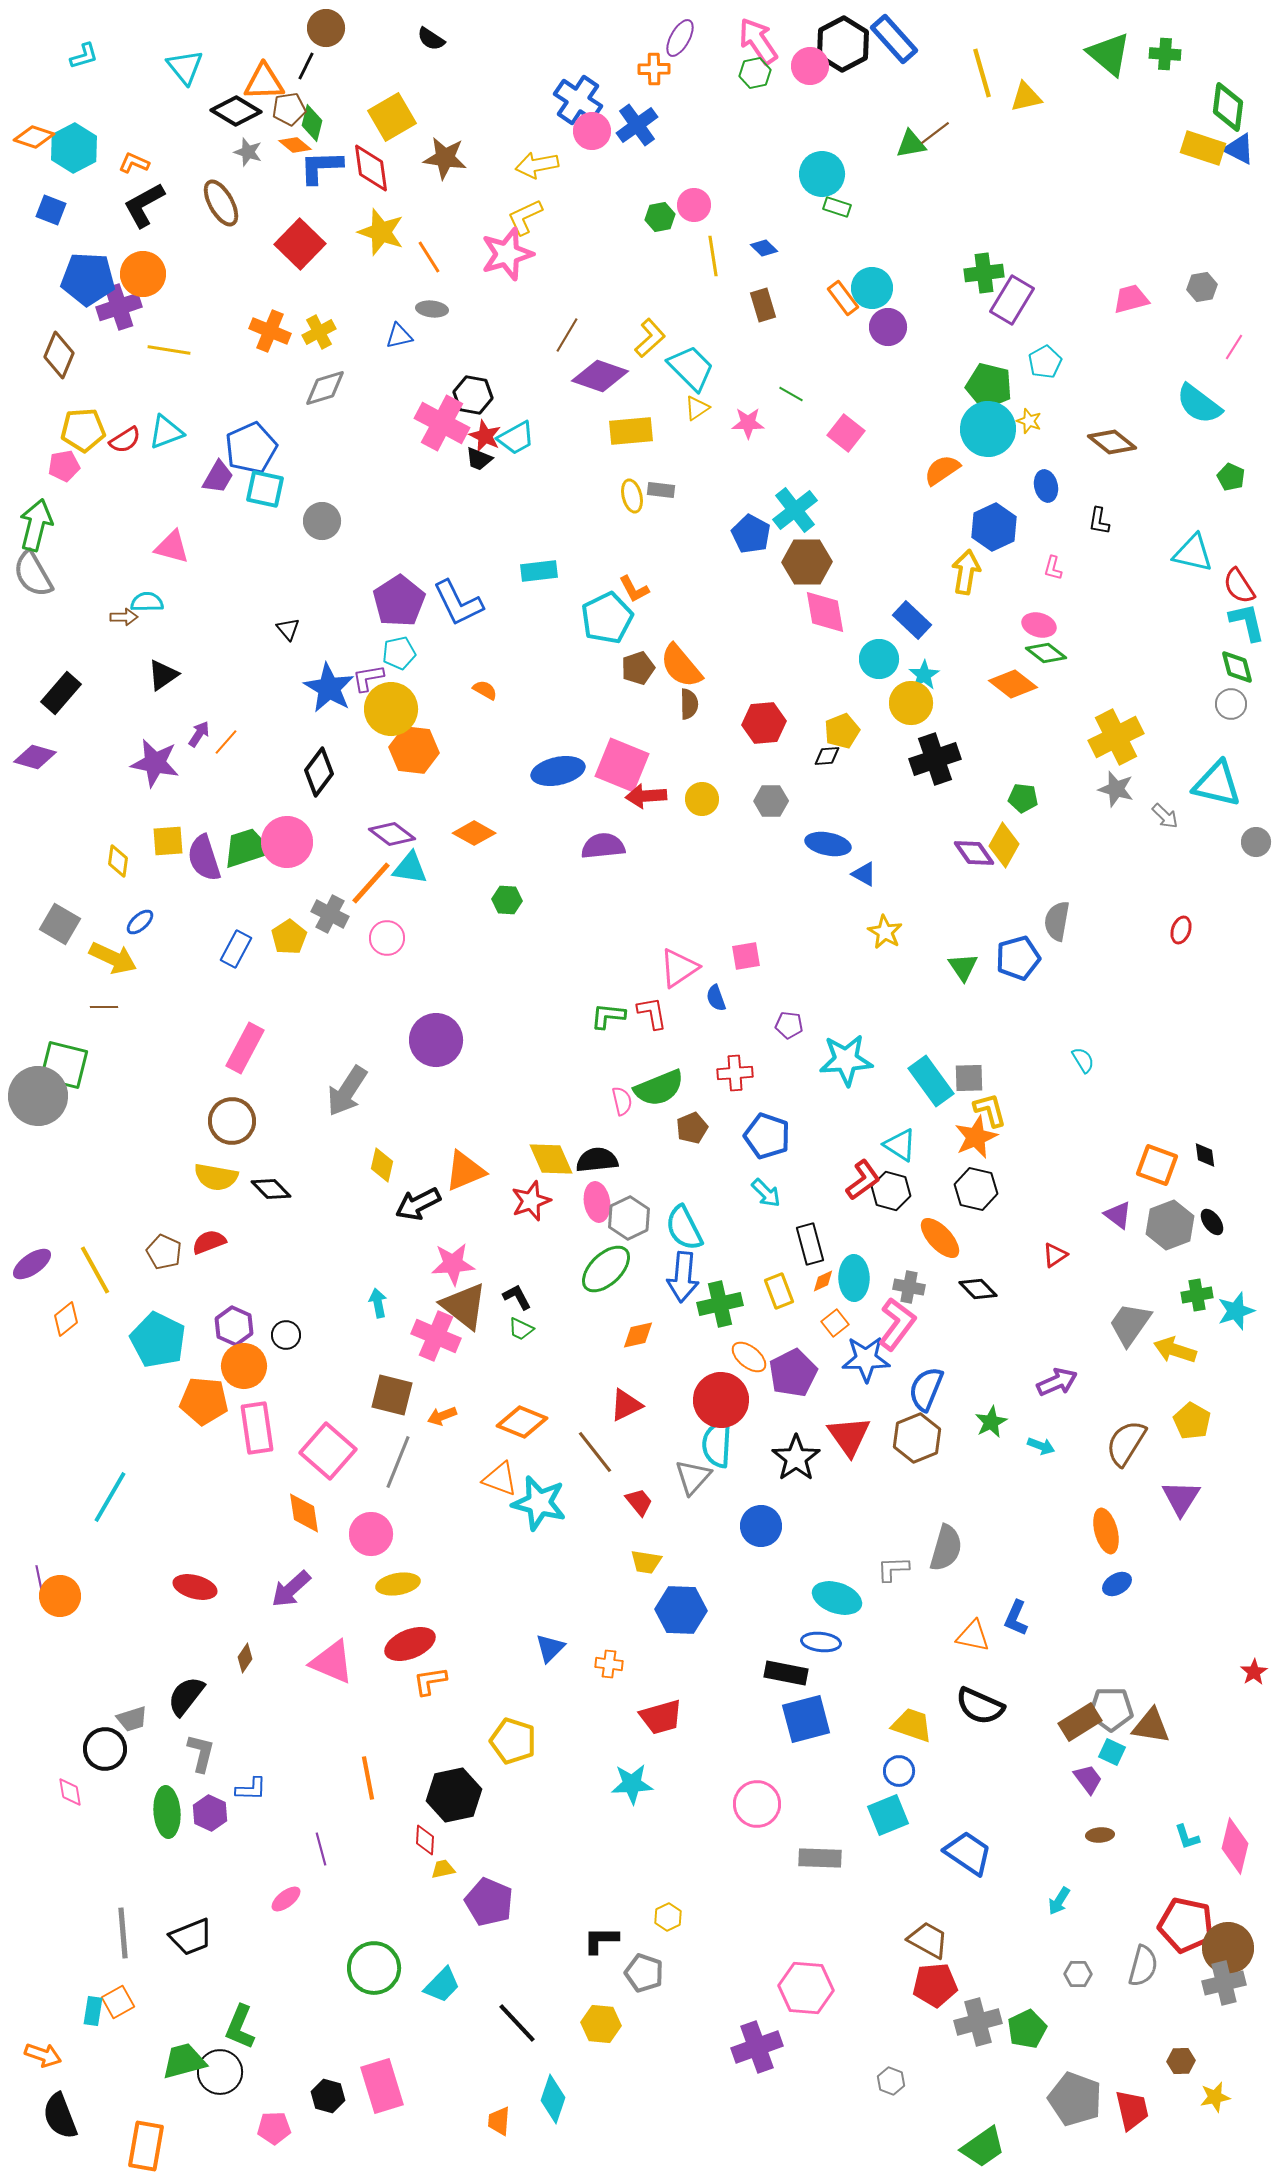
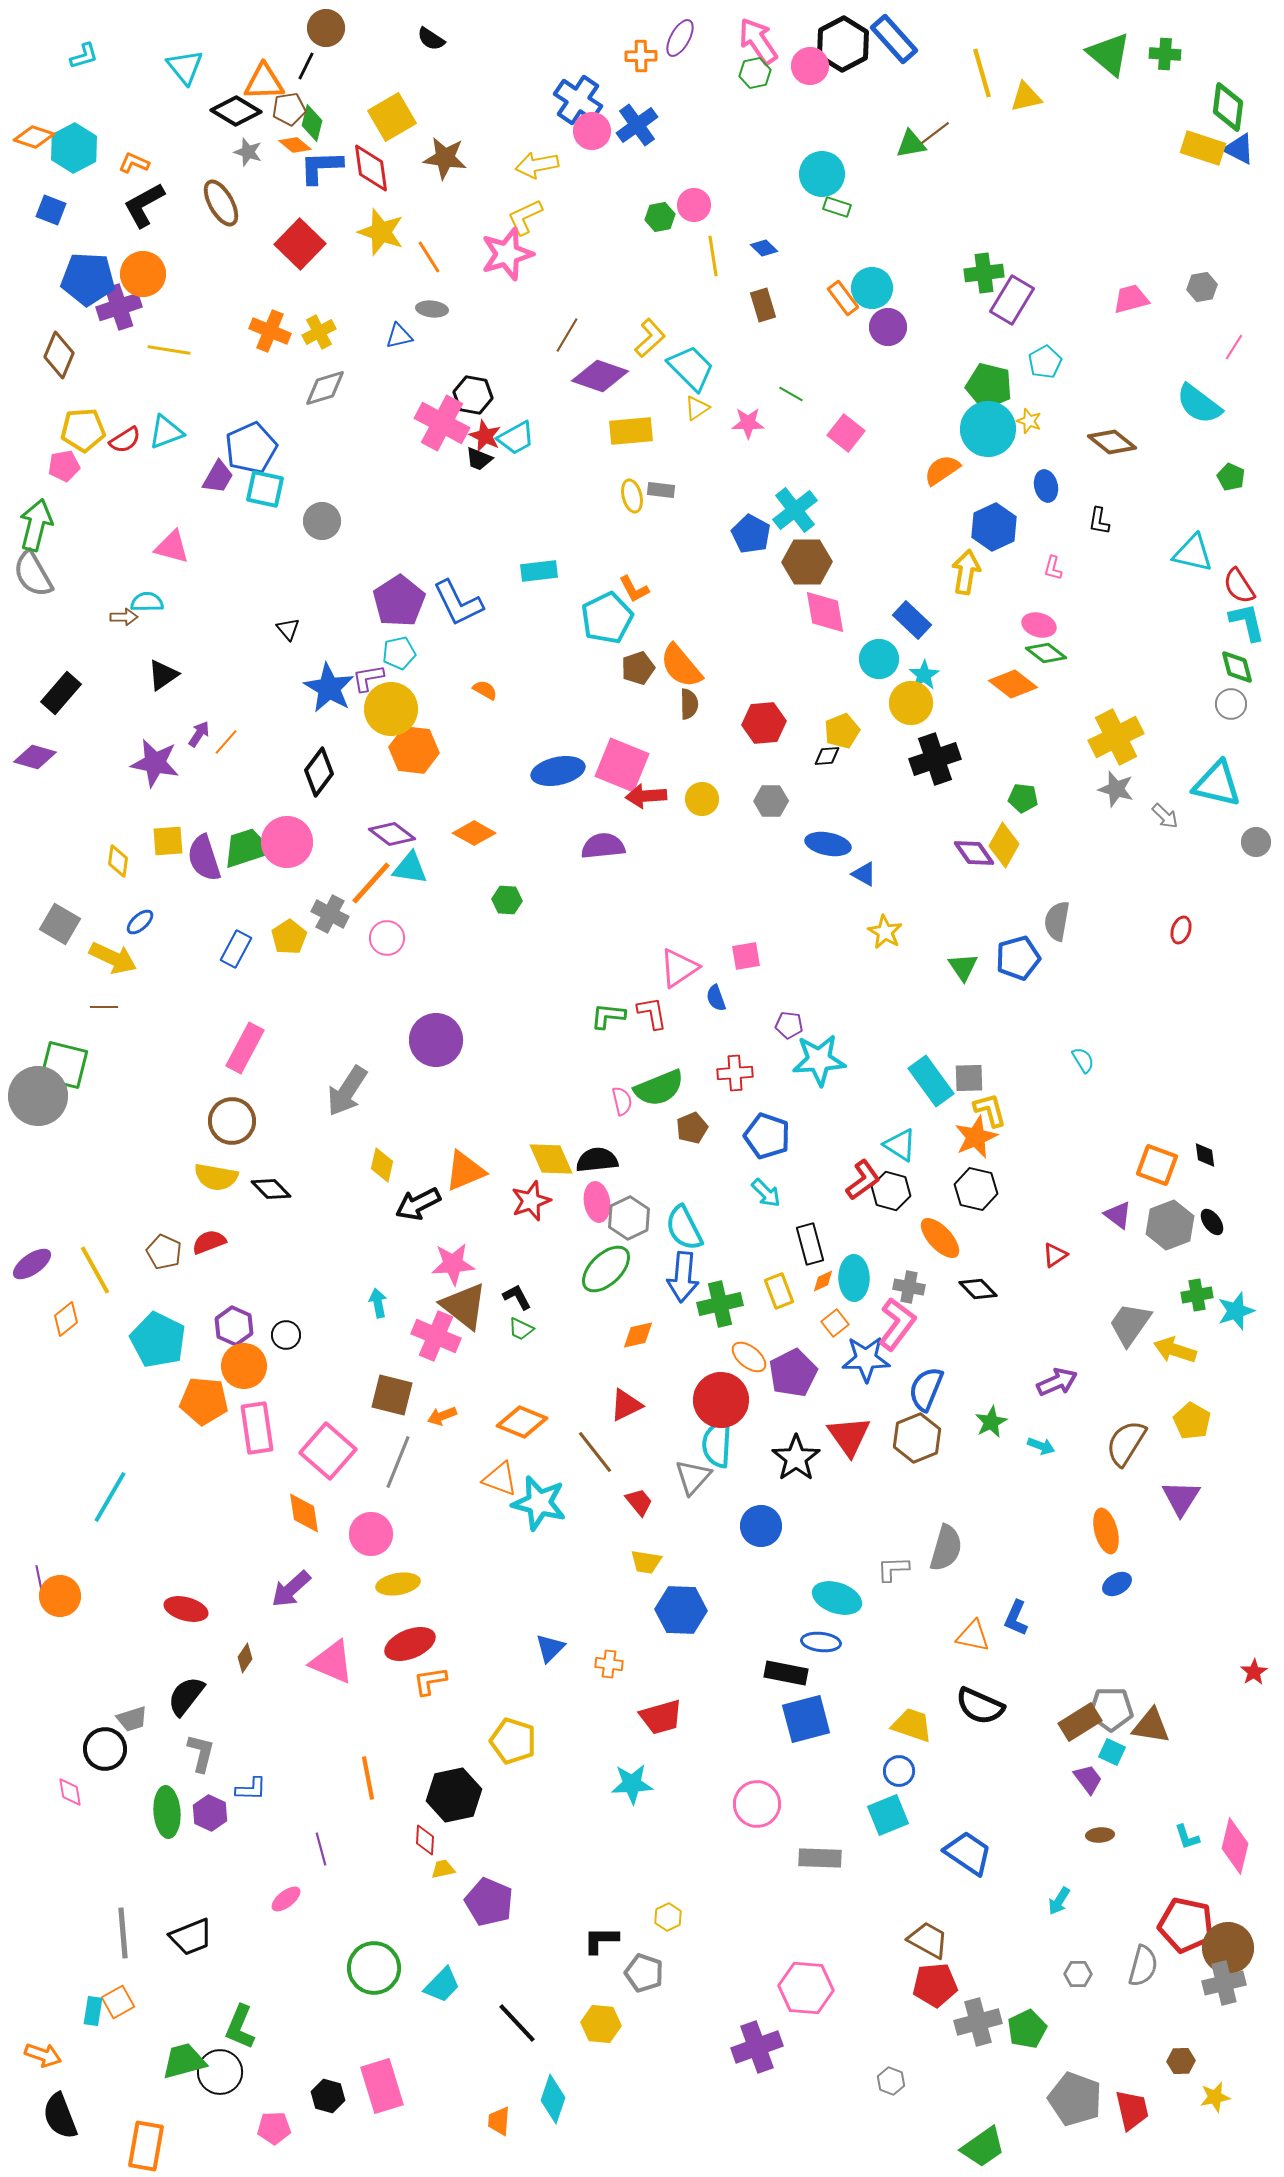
orange cross at (654, 69): moved 13 px left, 13 px up
cyan star at (846, 1060): moved 27 px left
red ellipse at (195, 1587): moved 9 px left, 22 px down
